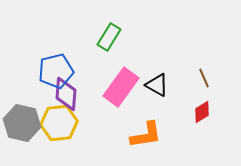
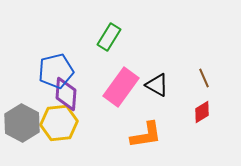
gray hexagon: rotated 15 degrees clockwise
